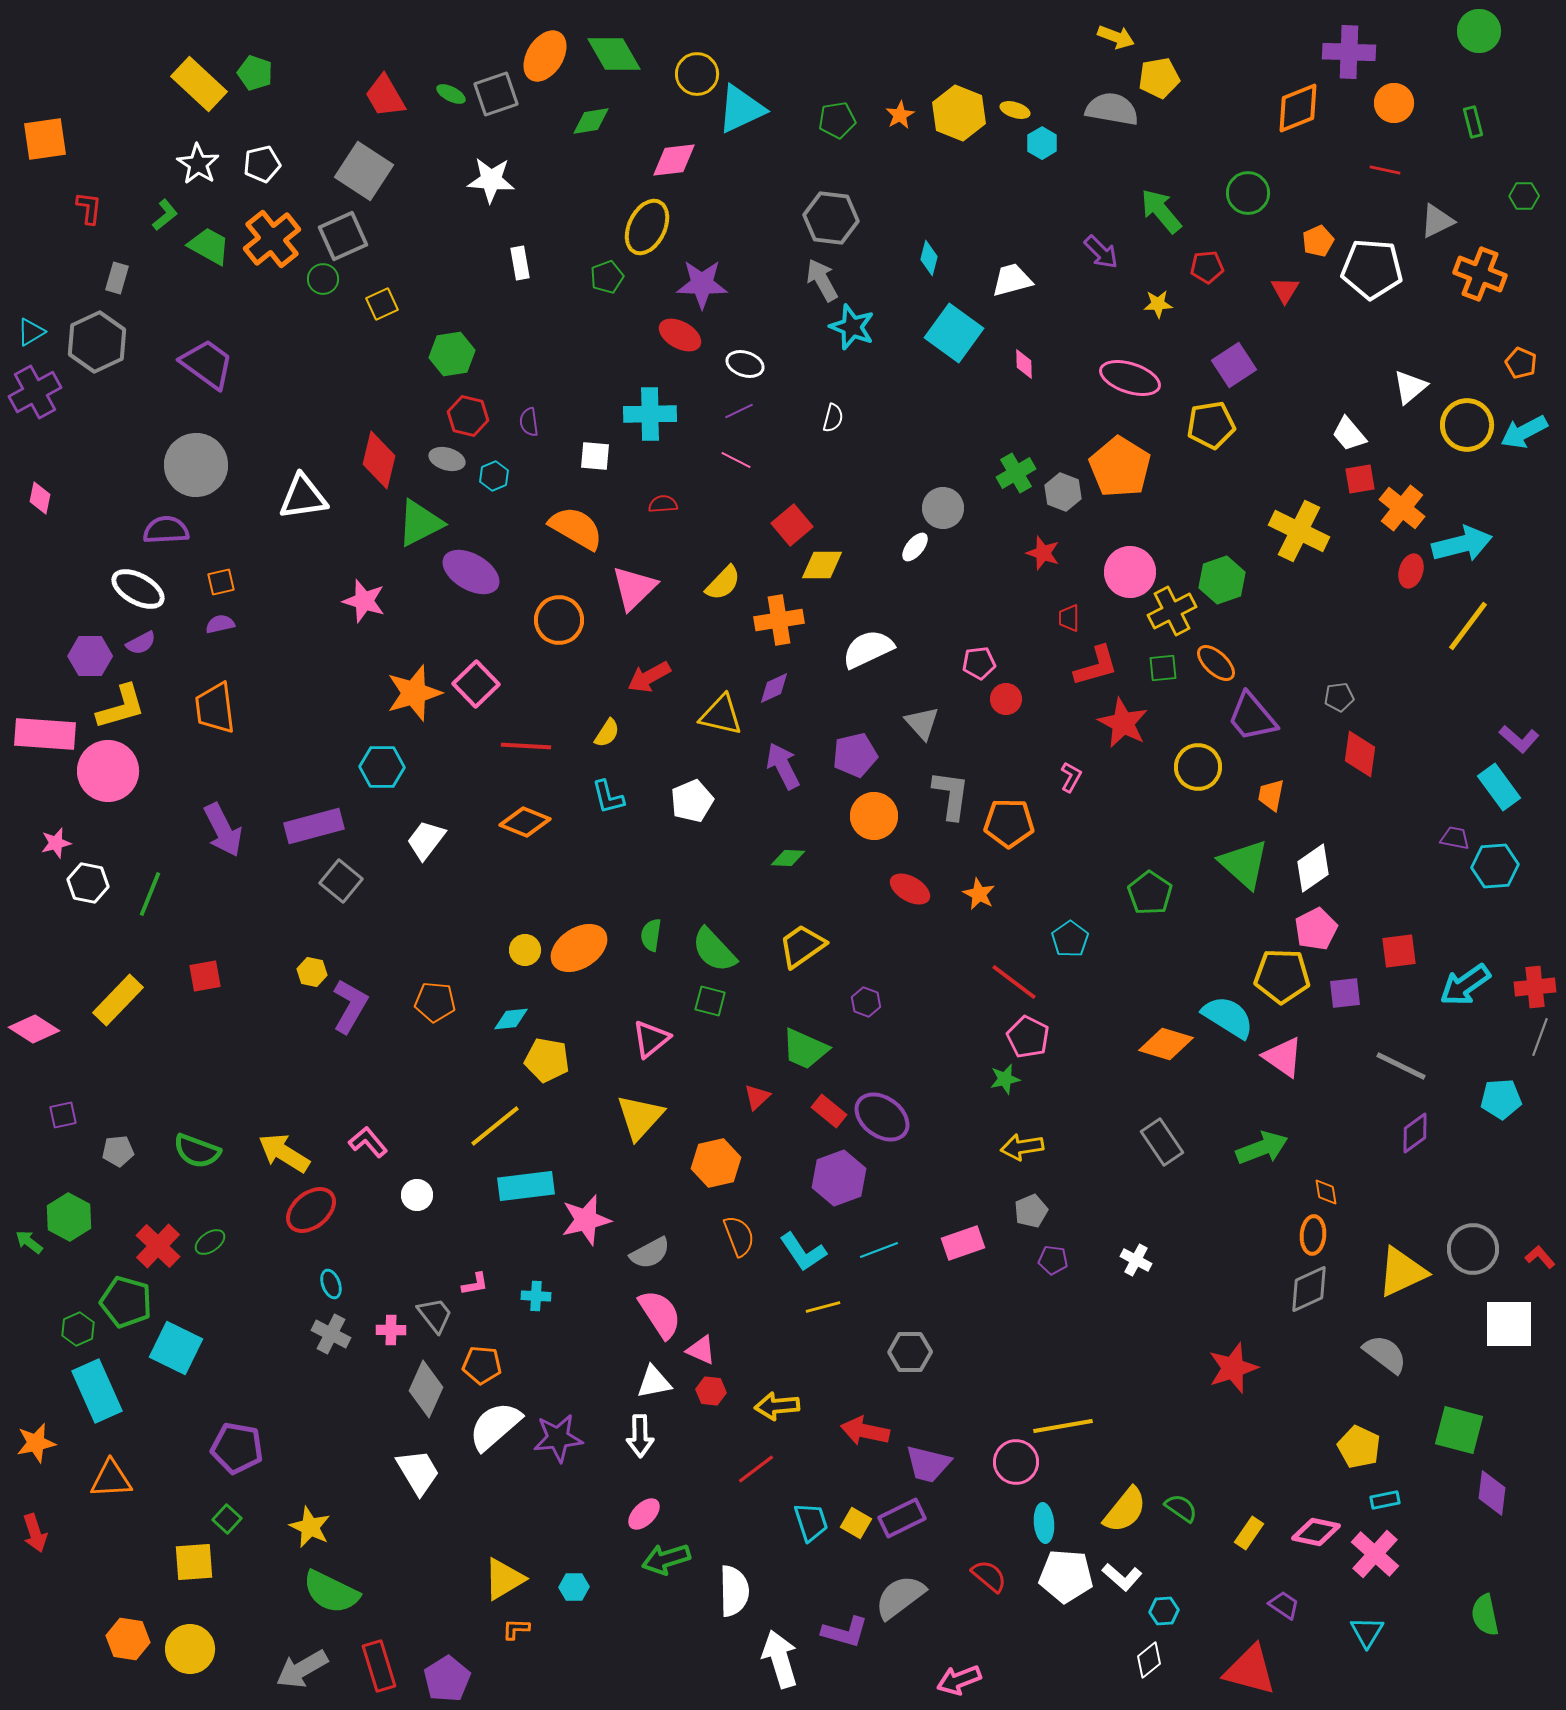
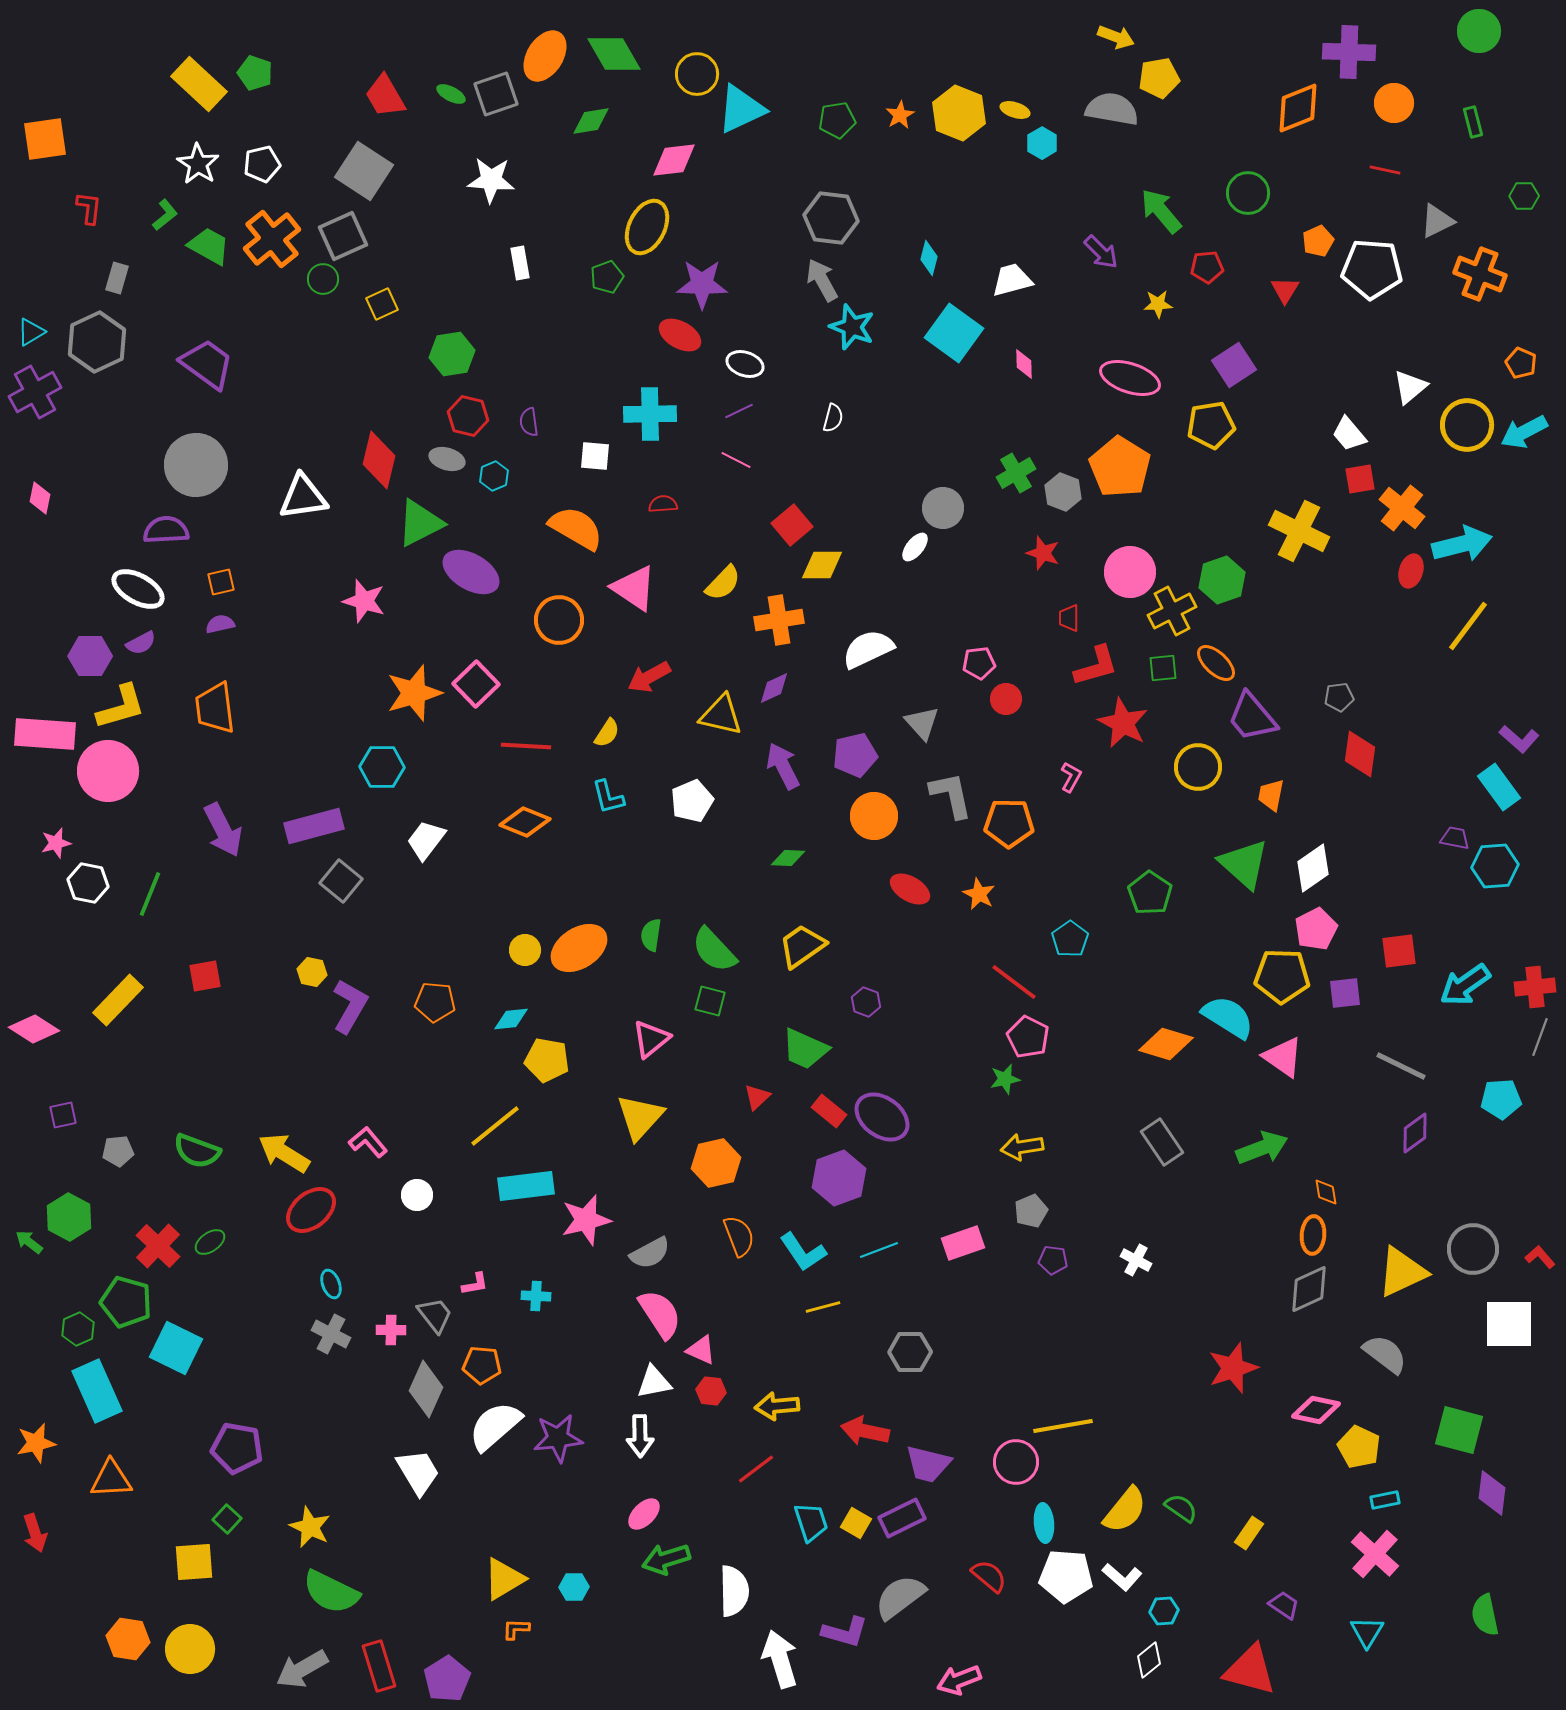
pink triangle at (634, 588): rotated 42 degrees counterclockwise
gray L-shape at (951, 795): rotated 20 degrees counterclockwise
pink diamond at (1316, 1532): moved 122 px up
